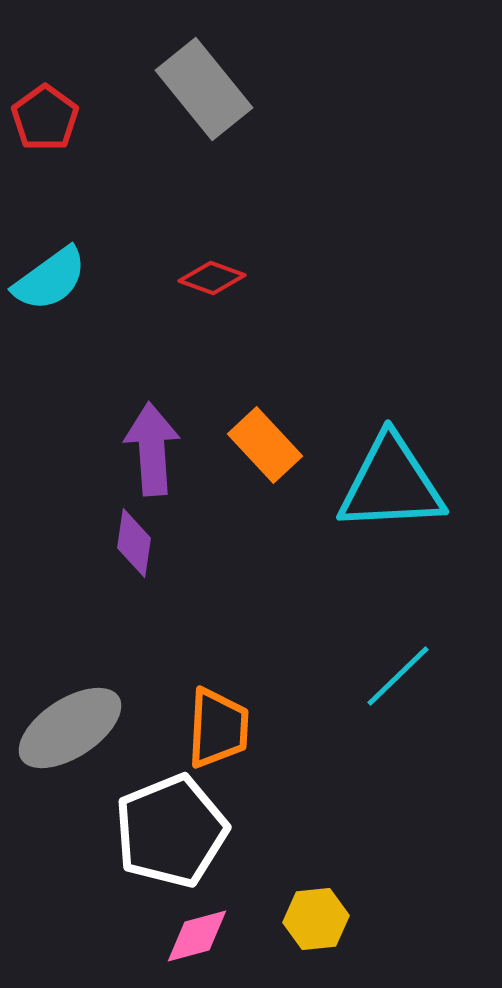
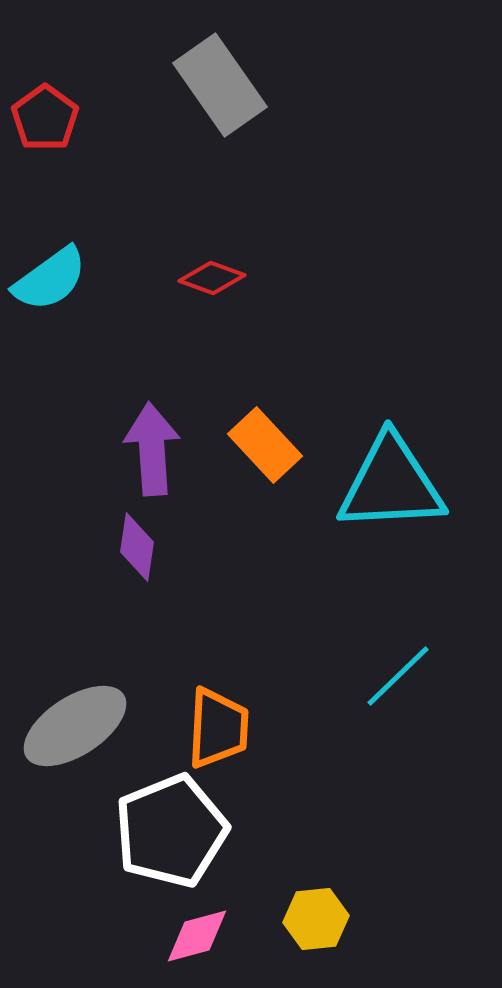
gray rectangle: moved 16 px right, 4 px up; rotated 4 degrees clockwise
purple diamond: moved 3 px right, 4 px down
gray ellipse: moved 5 px right, 2 px up
